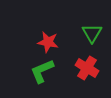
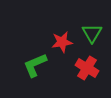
red star: moved 14 px right; rotated 20 degrees counterclockwise
green L-shape: moved 7 px left, 6 px up
